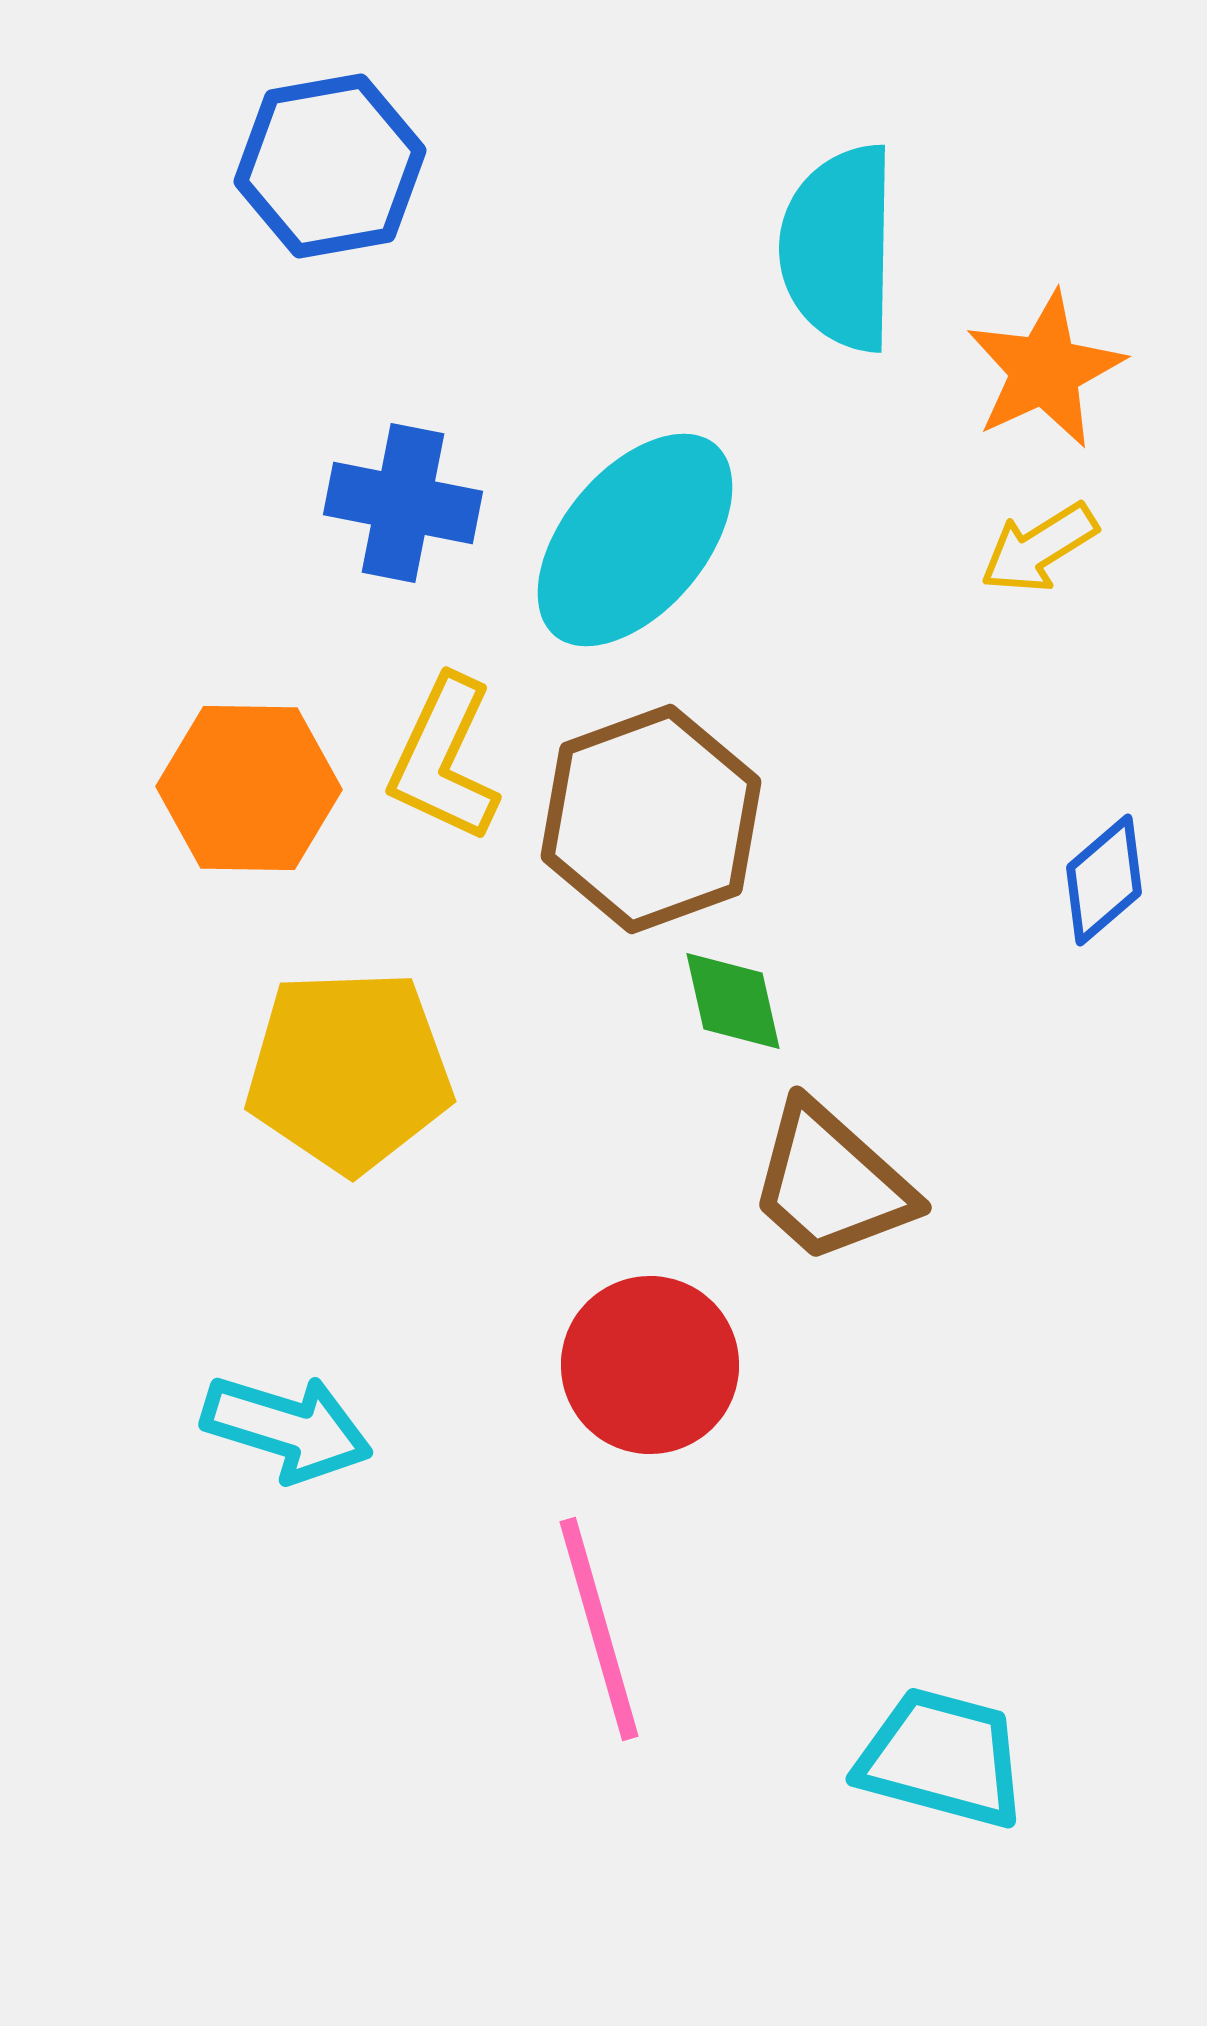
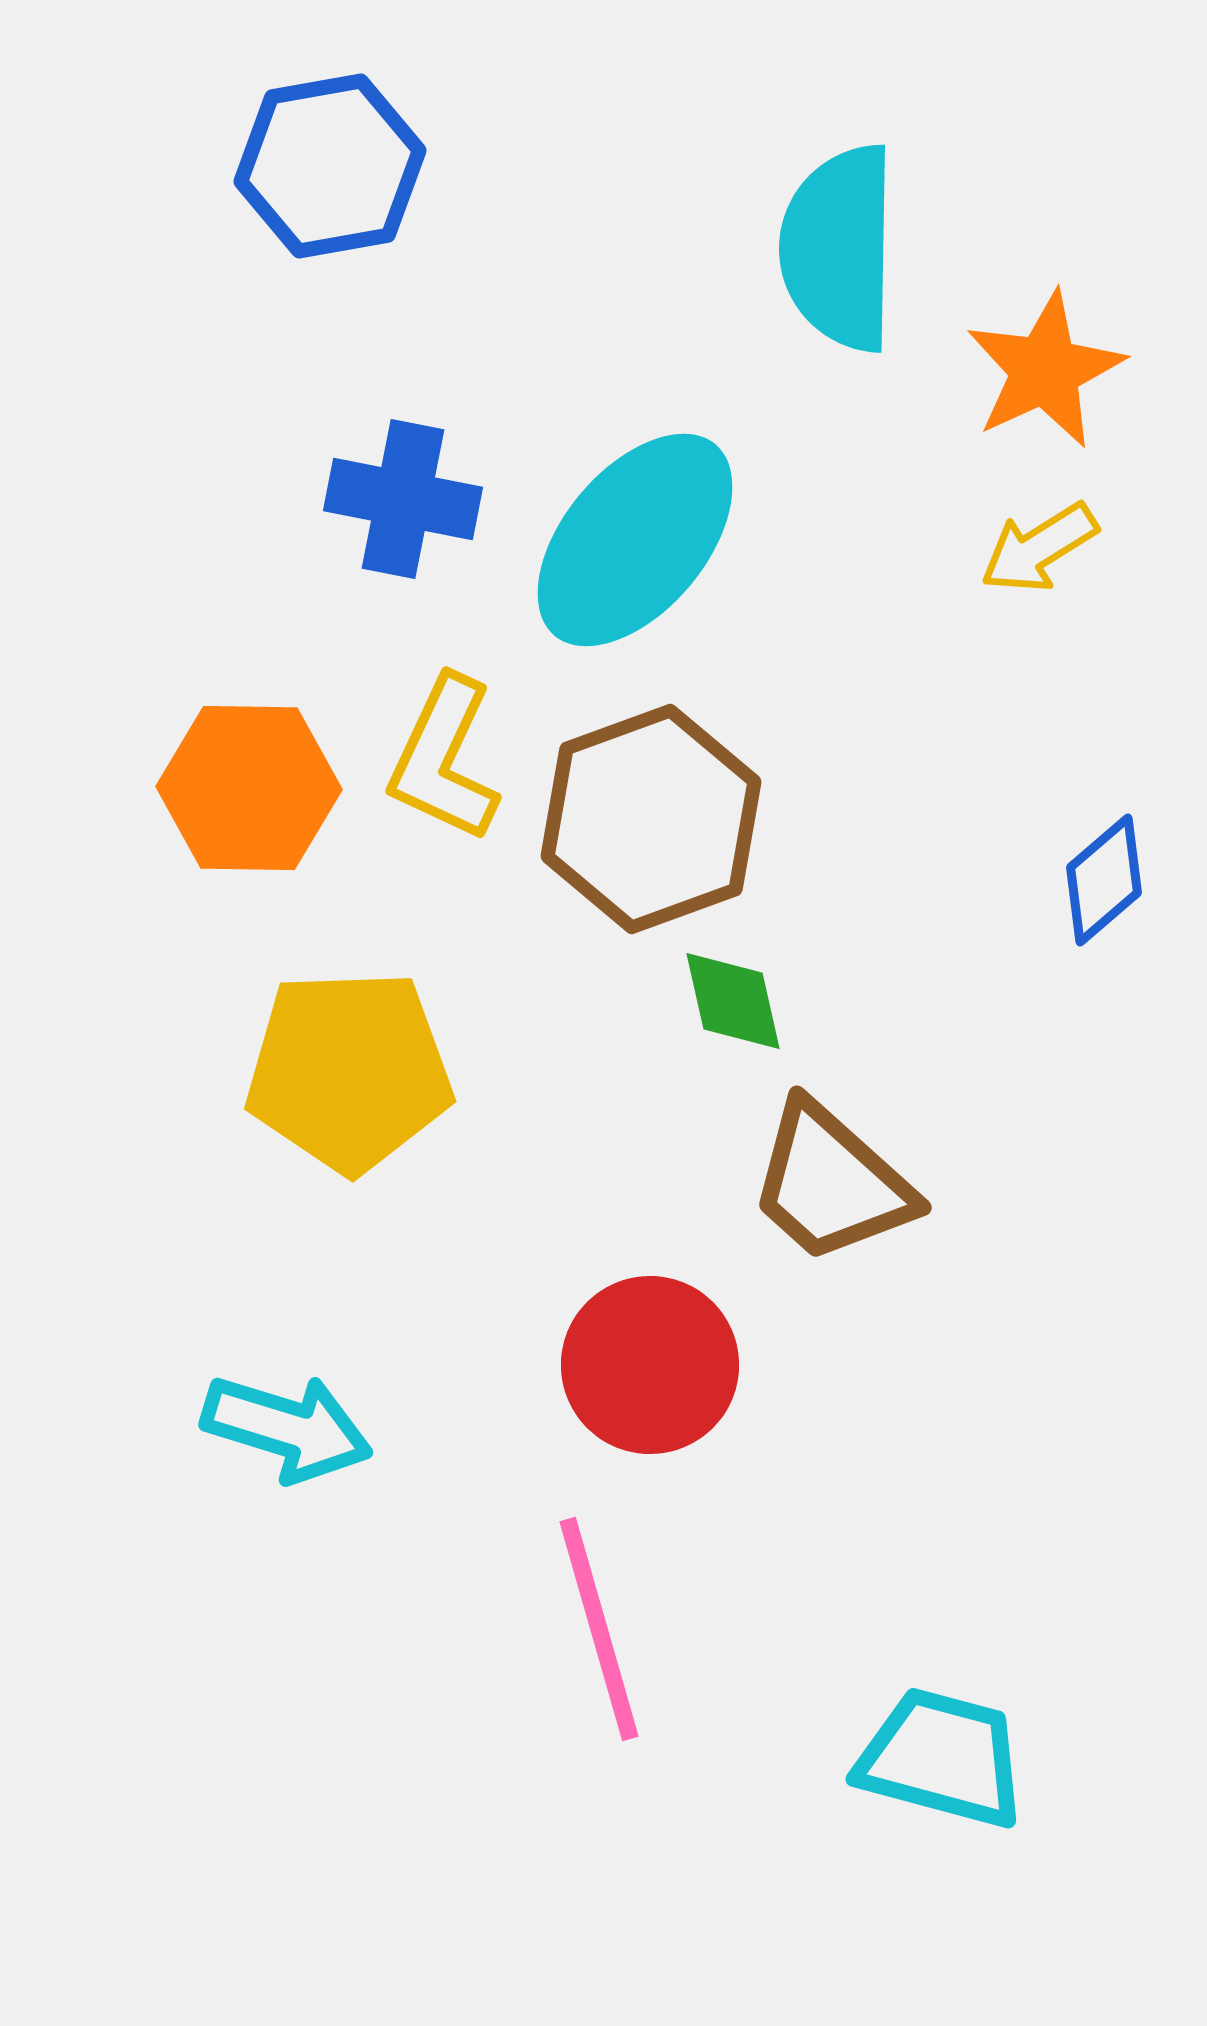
blue cross: moved 4 px up
